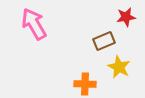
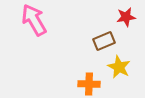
pink arrow: moved 4 px up
orange cross: moved 4 px right
